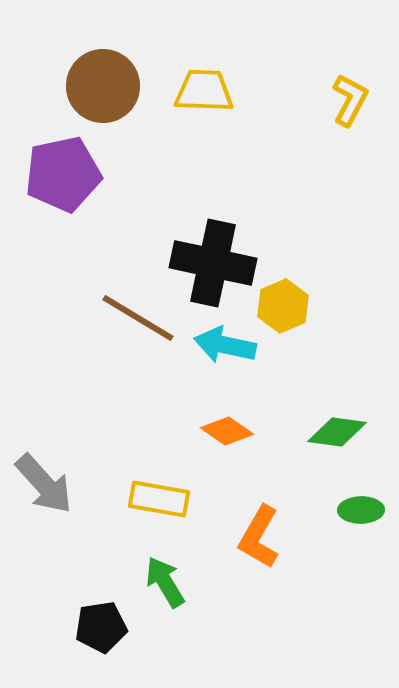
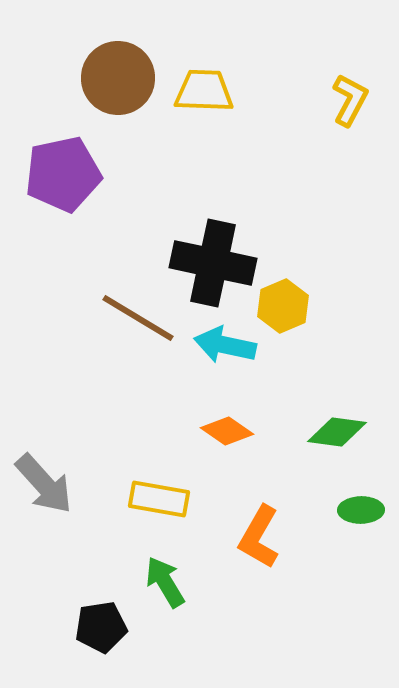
brown circle: moved 15 px right, 8 px up
